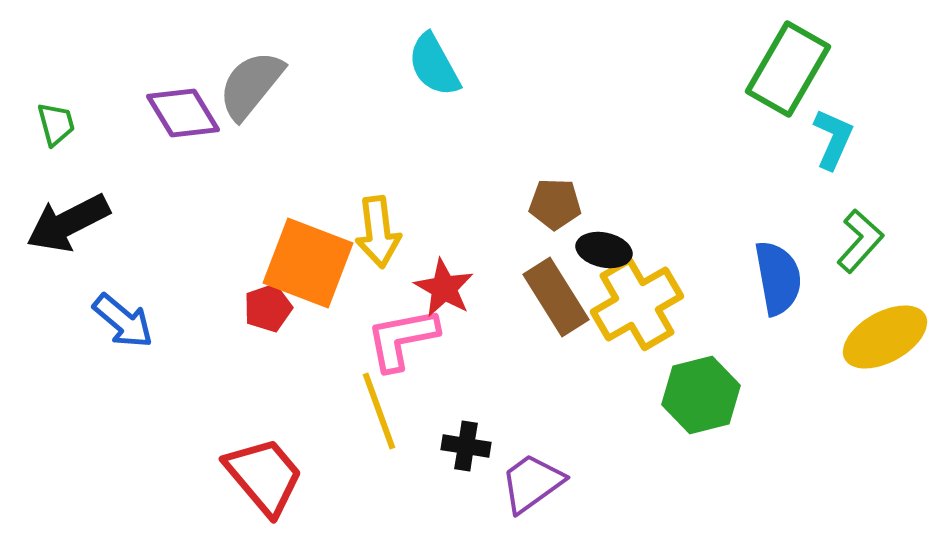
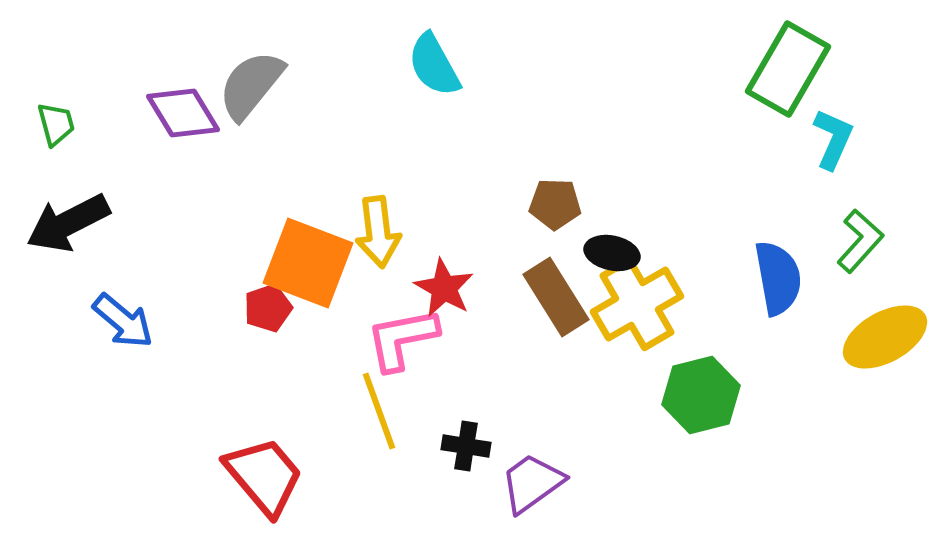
black ellipse: moved 8 px right, 3 px down
